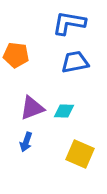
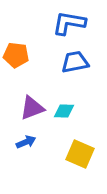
blue arrow: rotated 132 degrees counterclockwise
